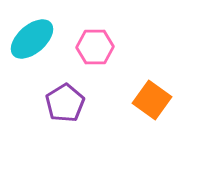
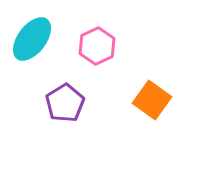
cyan ellipse: rotated 12 degrees counterclockwise
pink hexagon: moved 2 px right, 1 px up; rotated 24 degrees counterclockwise
